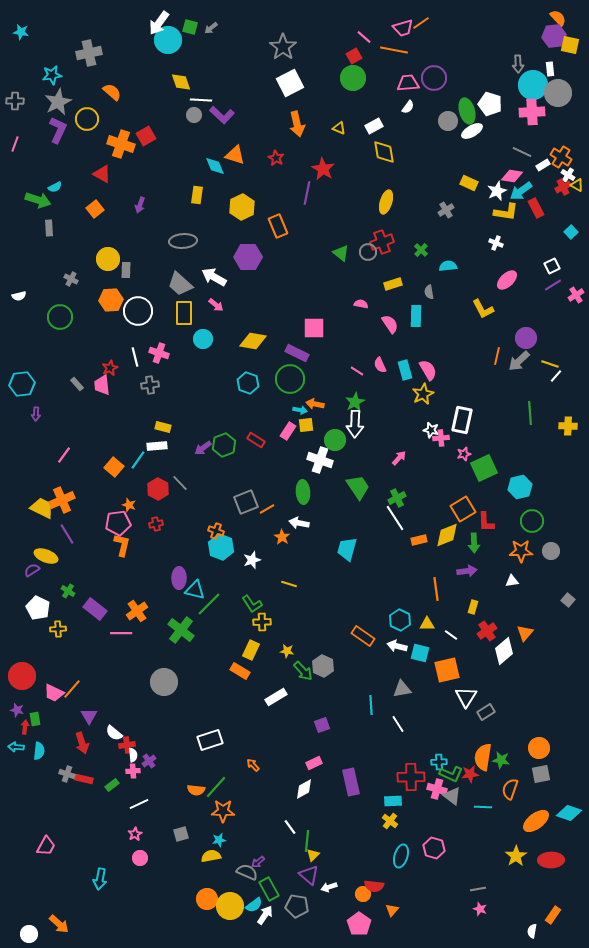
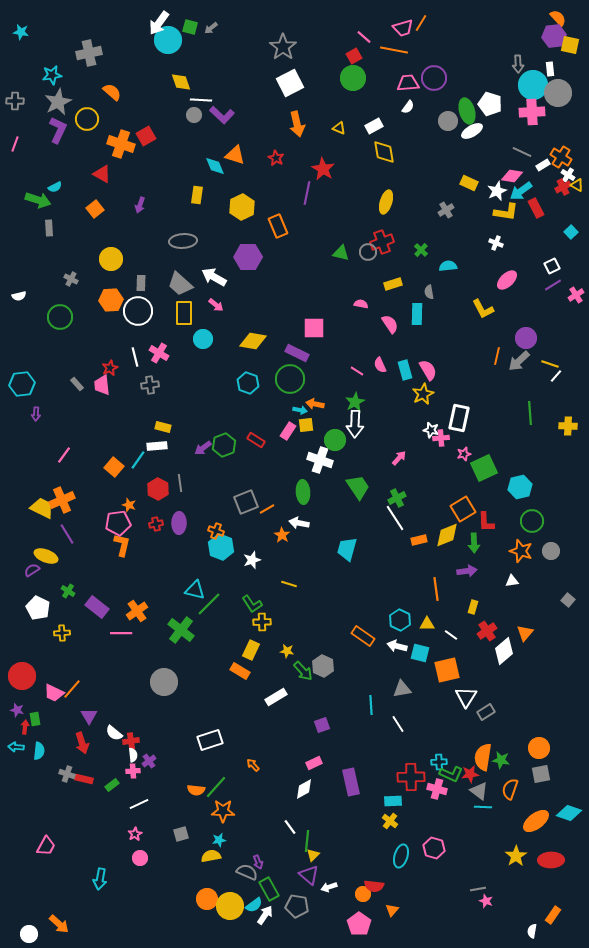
orange line at (421, 23): rotated 24 degrees counterclockwise
green triangle at (341, 253): rotated 24 degrees counterclockwise
yellow circle at (108, 259): moved 3 px right
gray rectangle at (126, 270): moved 15 px right, 13 px down
cyan rectangle at (416, 316): moved 1 px right, 2 px up
pink cross at (159, 353): rotated 12 degrees clockwise
white rectangle at (462, 420): moved 3 px left, 2 px up
gray line at (180, 483): rotated 36 degrees clockwise
orange star at (282, 537): moved 2 px up
orange star at (521, 551): rotated 20 degrees clockwise
purple ellipse at (179, 578): moved 55 px up
purple rectangle at (95, 609): moved 2 px right, 2 px up
yellow cross at (58, 629): moved 4 px right, 4 px down
red cross at (127, 745): moved 4 px right, 4 px up
gray triangle at (452, 796): moved 27 px right, 5 px up
purple arrow at (258, 862): rotated 72 degrees counterclockwise
pink star at (480, 909): moved 6 px right, 8 px up
